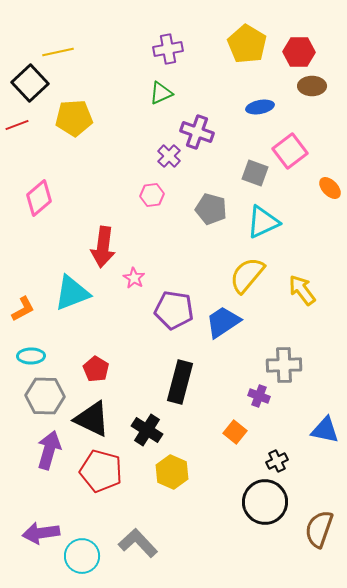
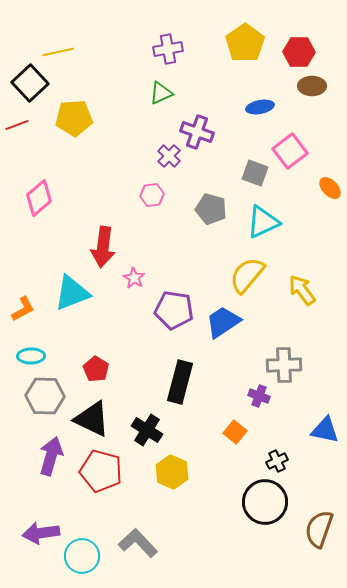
yellow pentagon at (247, 44): moved 2 px left, 1 px up; rotated 6 degrees clockwise
purple arrow at (49, 450): moved 2 px right, 6 px down
